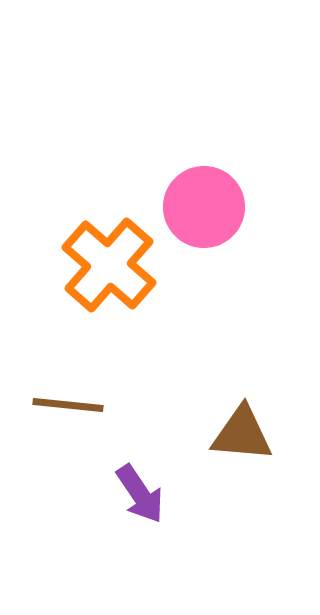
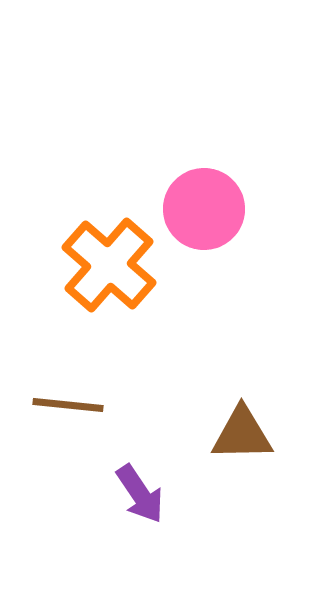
pink circle: moved 2 px down
brown triangle: rotated 6 degrees counterclockwise
